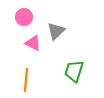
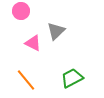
pink circle: moved 3 px left, 6 px up
green trapezoid: moved 2 px left, 7 px down; rotated 45 degrees clockwise
orange line: rotated 45 degrees counterclockwise
